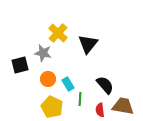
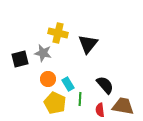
yellow cross: rotated 30 degrees counterclockwise
black square: moved 6 px up
yellow pentagon: moved 3 px right, 4 px up
